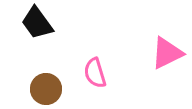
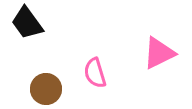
black trapezoid: moved 10 px left
pink triangle: moved 8 px left
